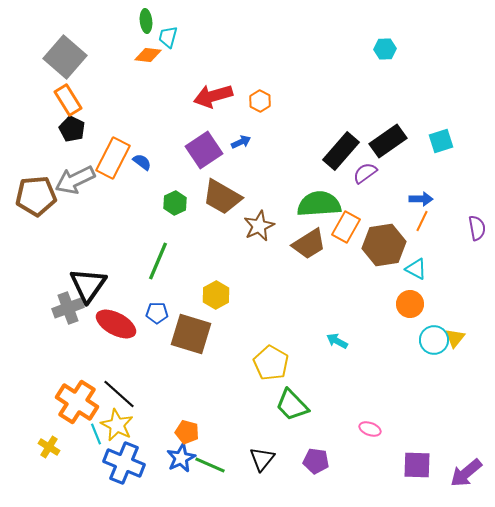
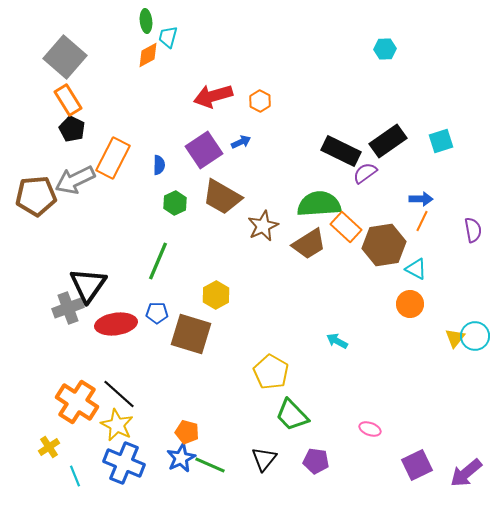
orange diamond at (148, 55): rotated 36 degrees counterclockwise
black rectangle at (341, 151): rotated 75 degrees clockwise
blue semicircle at (142, 162): moved 17 px right, 3 px down; rotated 54 degrees clockwise
brown star at (259, 226): moved 4 px right
orange rectangle at (346, 227): rotated 76 degrees counterclockwise
purple semicircle at (477, 228): moved 4 px left, 2 px down
red ellipse at (116, 324): rotated 36 degrees counterclockwise
cyan circle at (434, 340): moved 41 px right, 4 px up
yellow pentagon at (271, 363): moved 9 px down
green trapezoid at (292, 405): moved 10 px down
cyan line at (96, 434): moved 21 px left, 42 px down
yellow cross at (49, 447): rotated 25 degrees clockwise
black triangle at (262, 459): moved 2 px right
purple square at (417, 465): rotated 28 degrees counterclockwise
